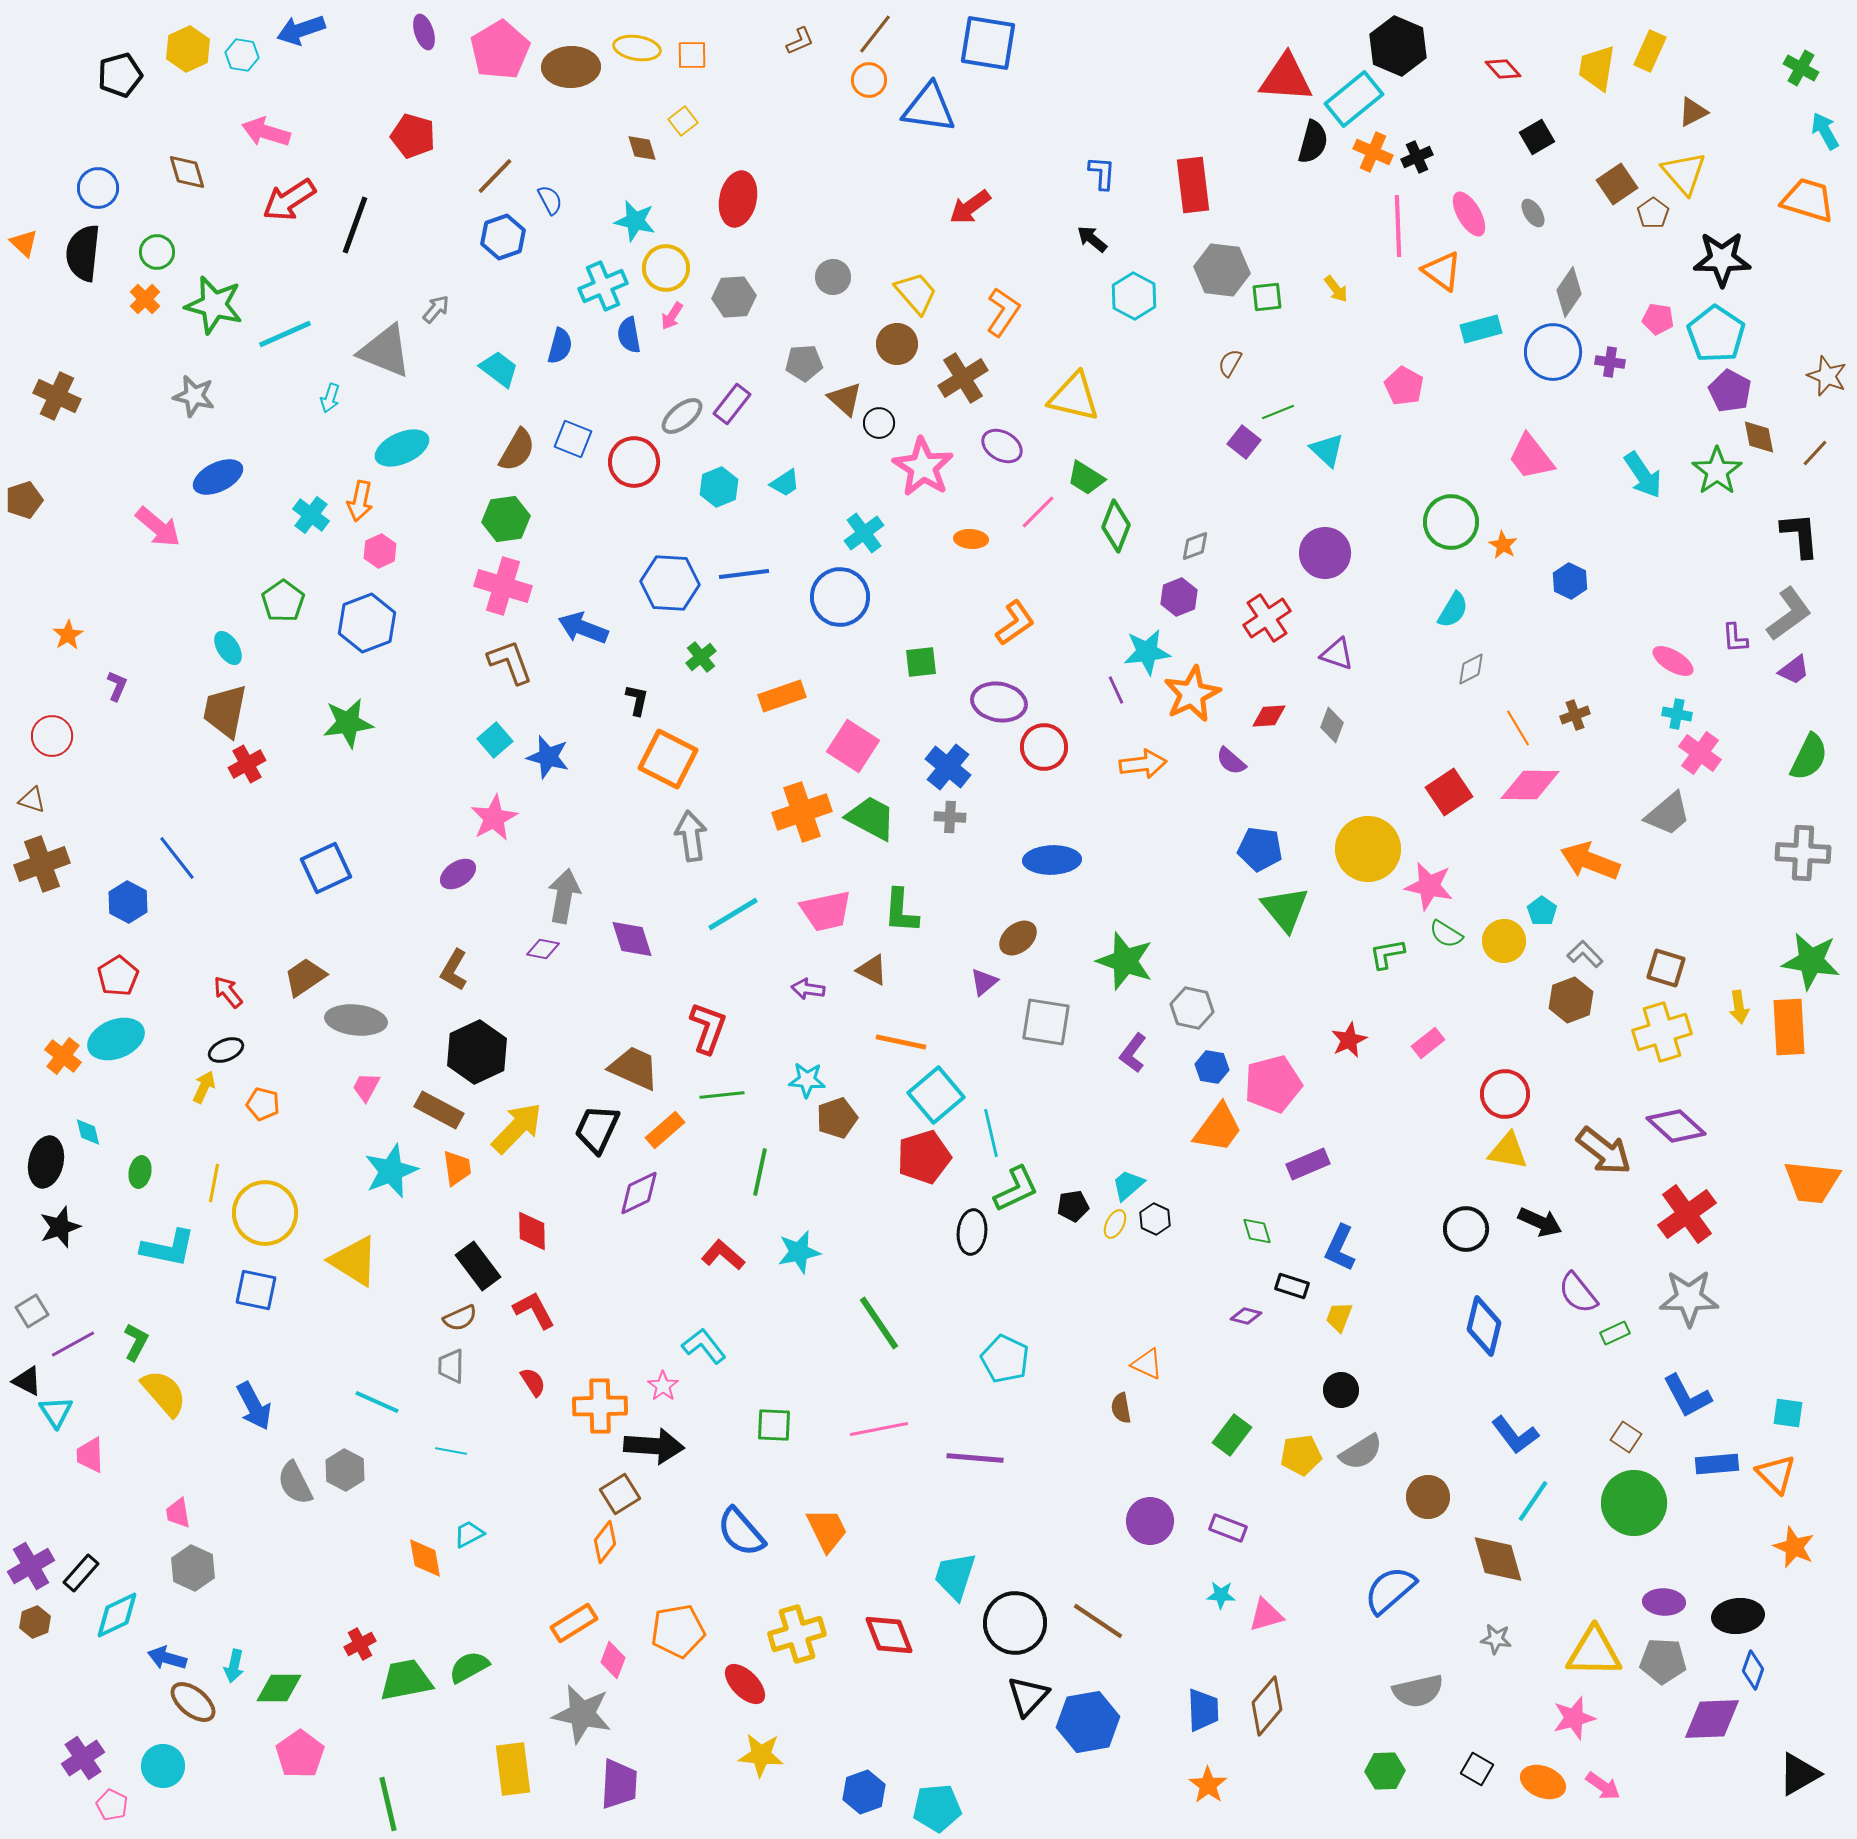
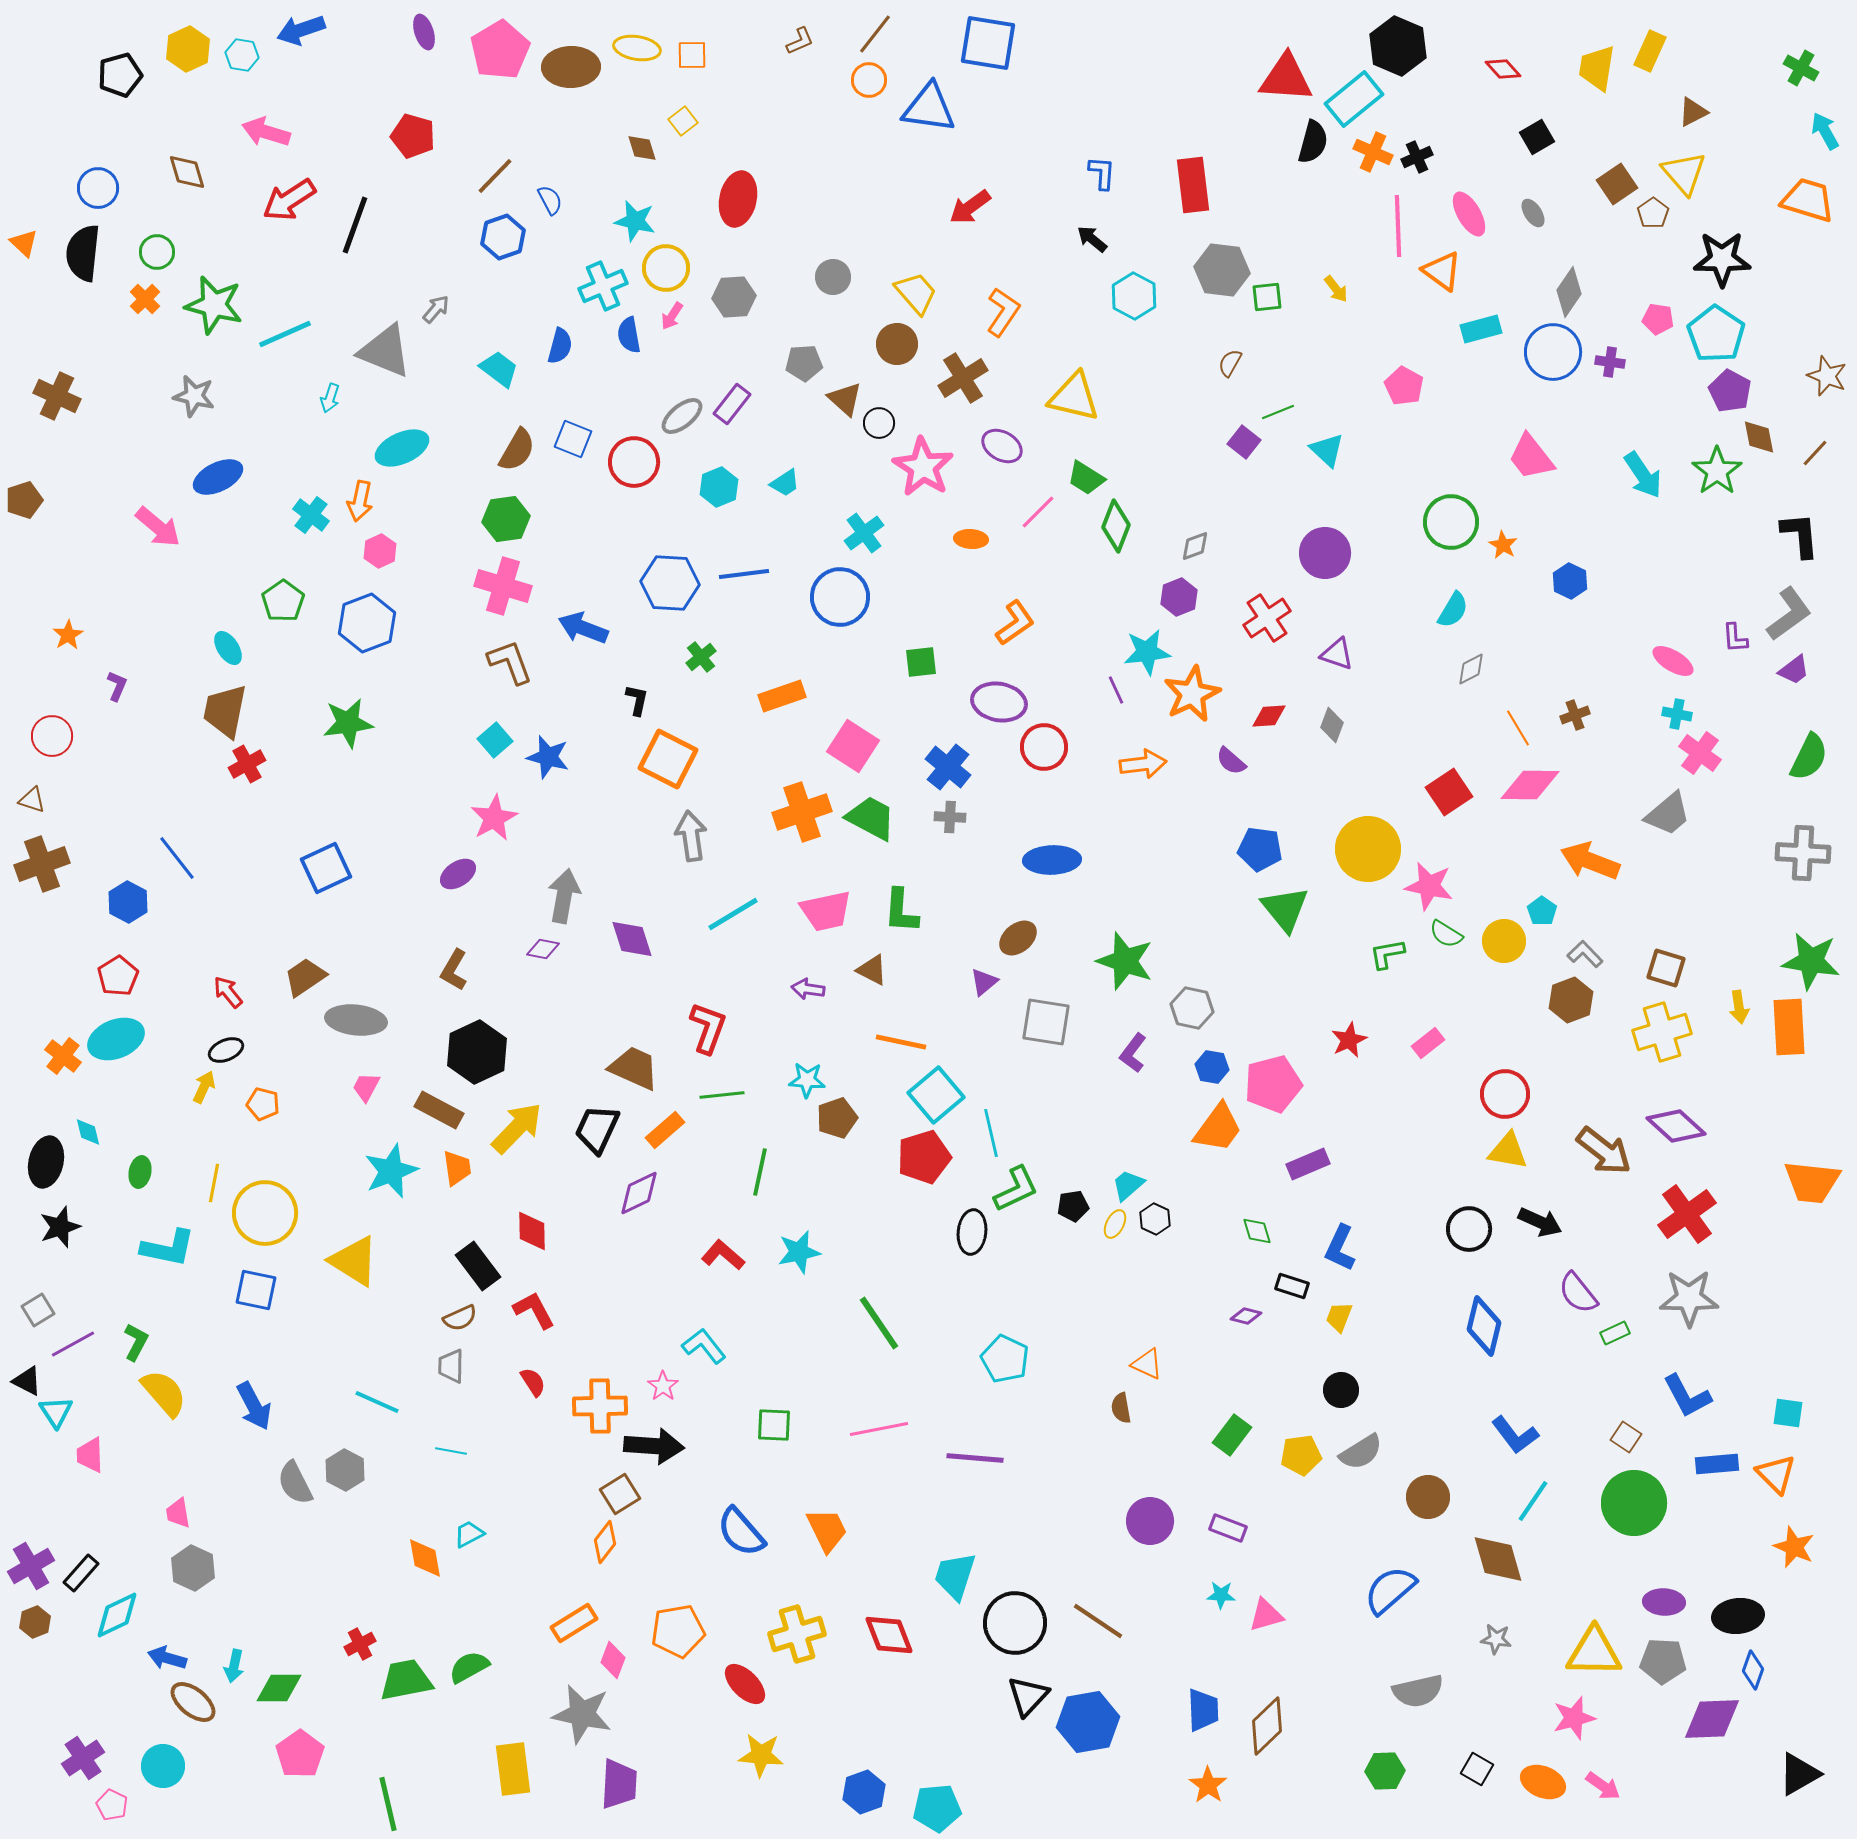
black circle at (1466, 1229): moved 3 px right
gray square at (32, 1311): moved 6 px right, 1 px up
brown diamond at (1267, 1706): moved 20 px down; rotated 6 degrees clockwise
